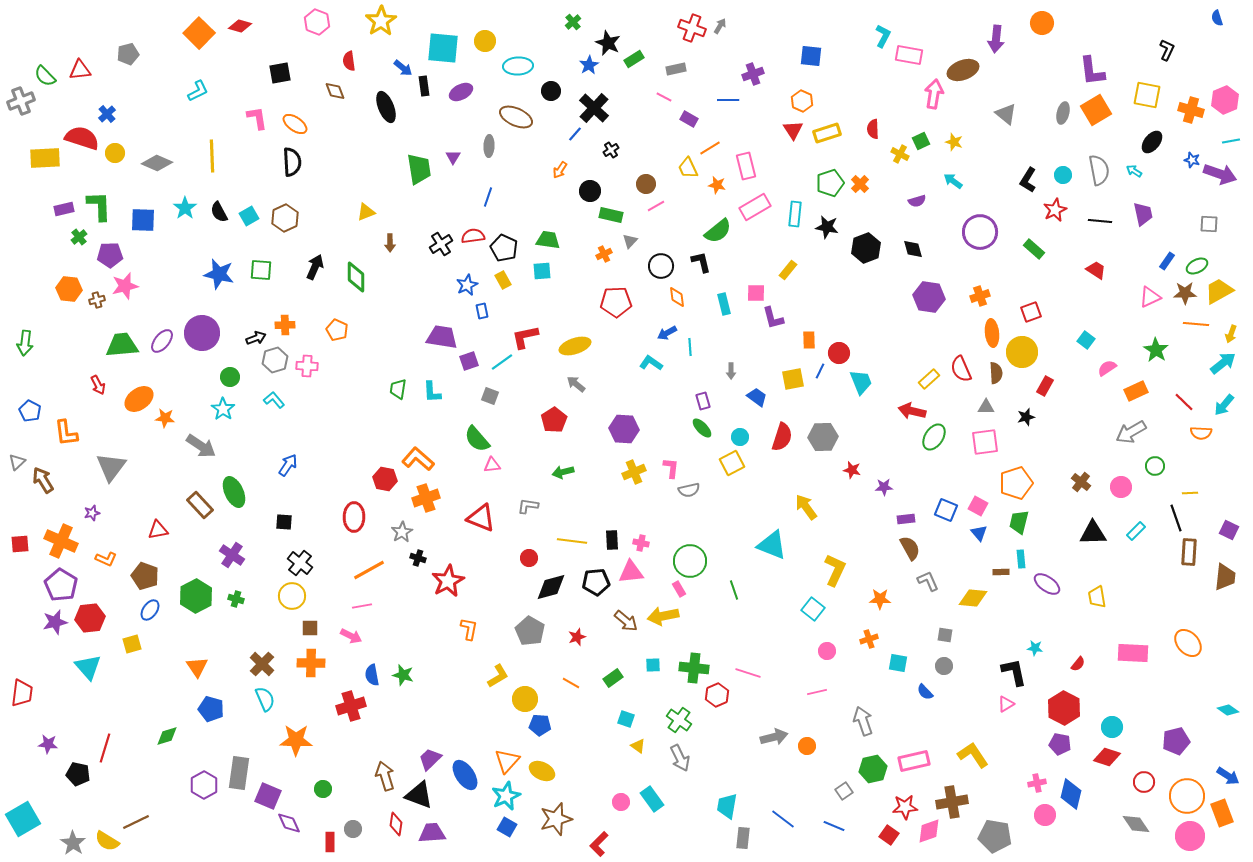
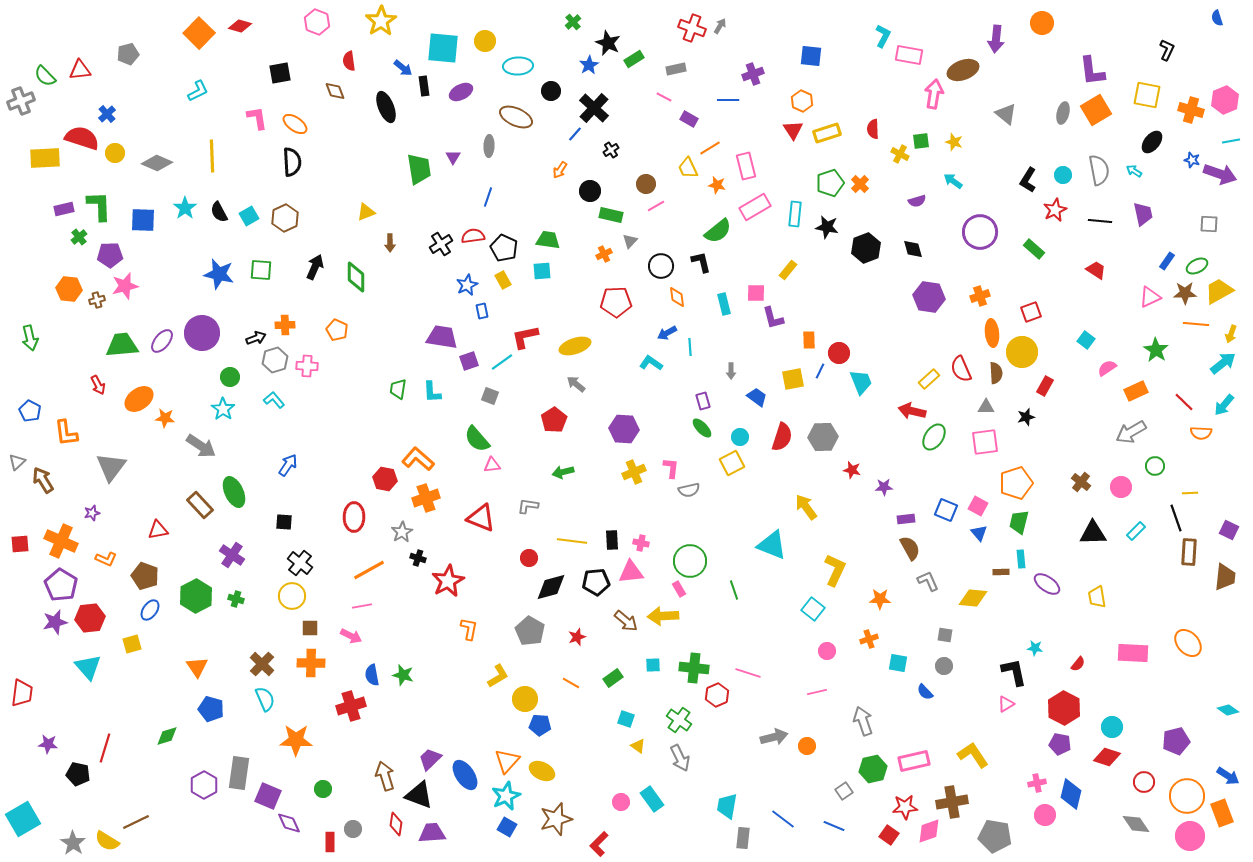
green square at (921, 141): rotated 18 degrees clockwise
green arrow at (25, 343): moved 5 px right, 5 px up; rotated 20 degrees counterclockwise
yellow arrow at (663, 616): rotated 8 degrees clockwise
